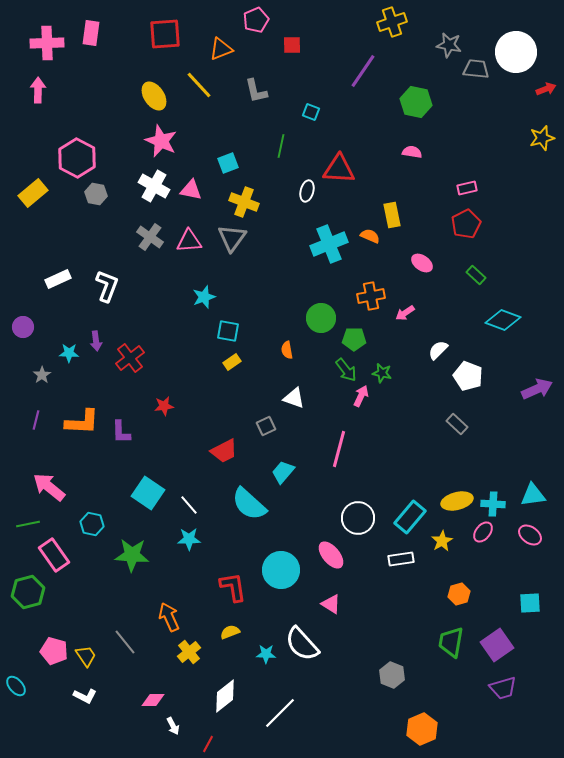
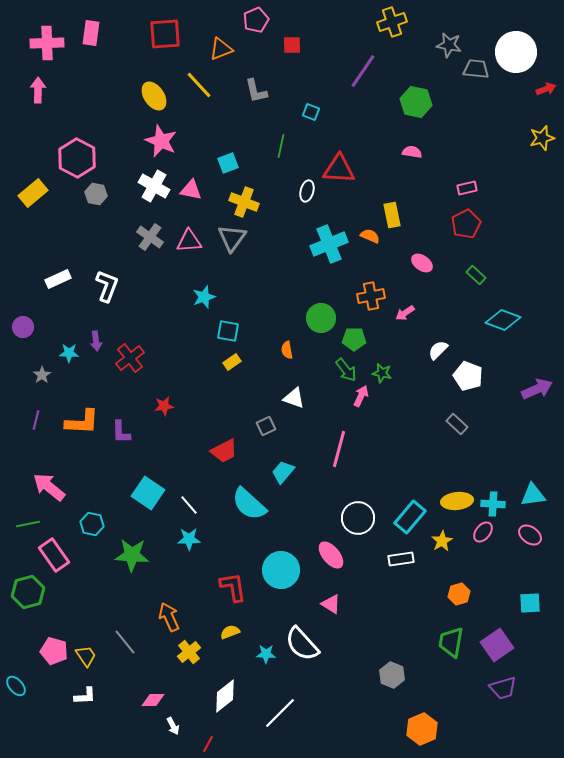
yellow ellipse at (457, 501): rotated 8 degrees clockwise
white L-shape at (85, 696): rotated 30 degrees counterclockwise
